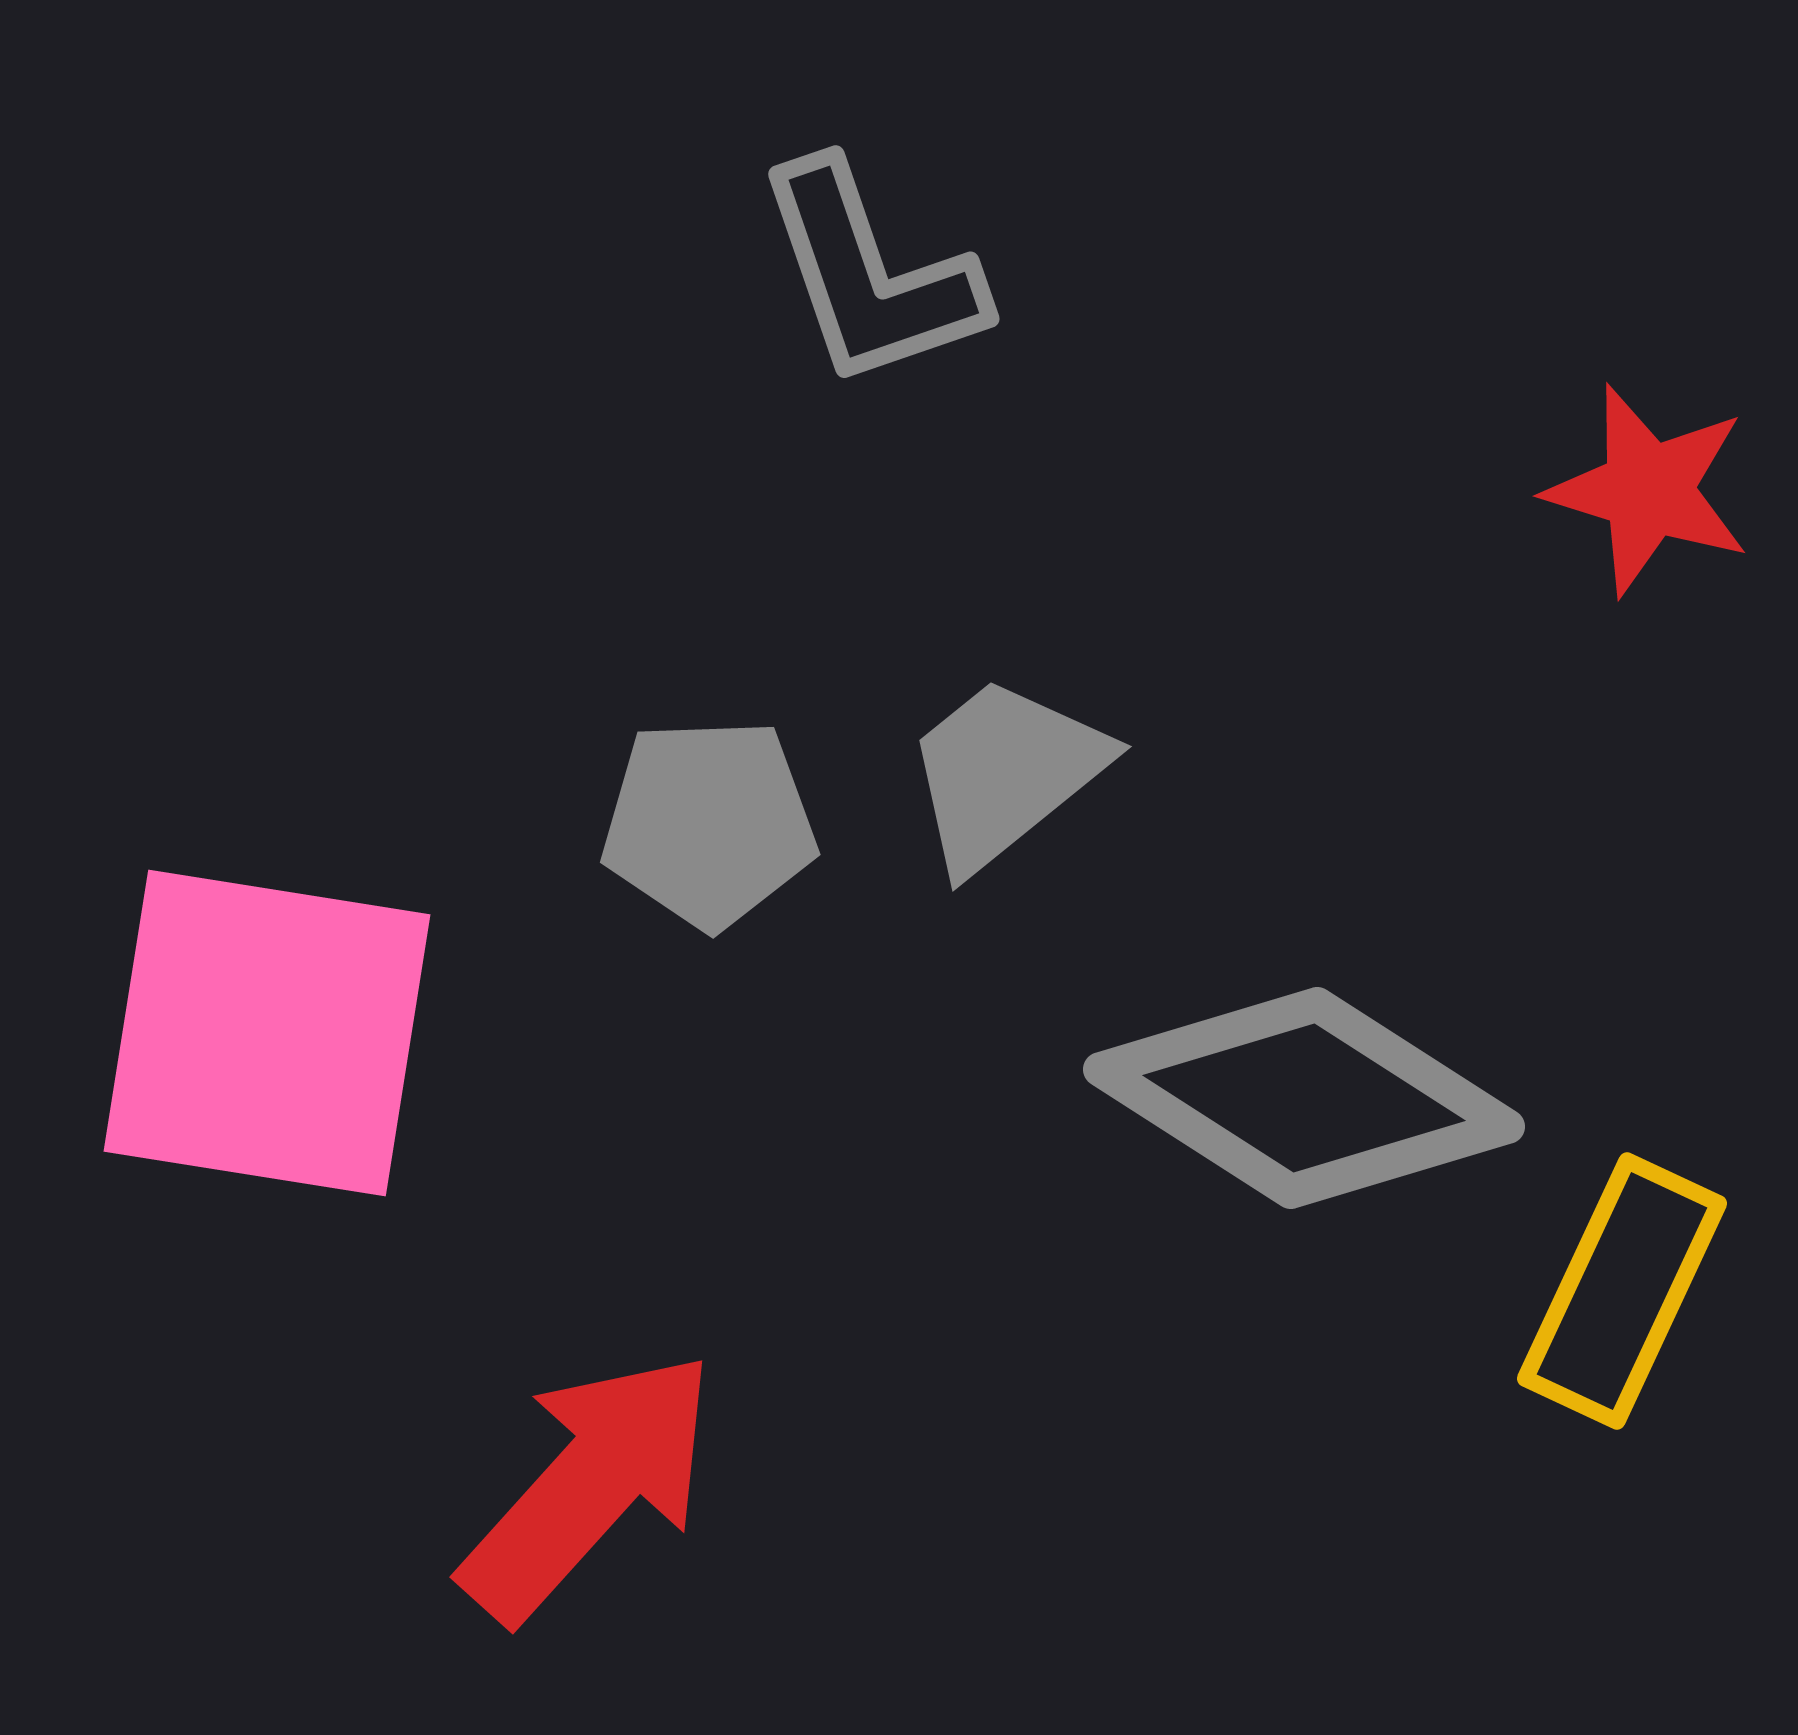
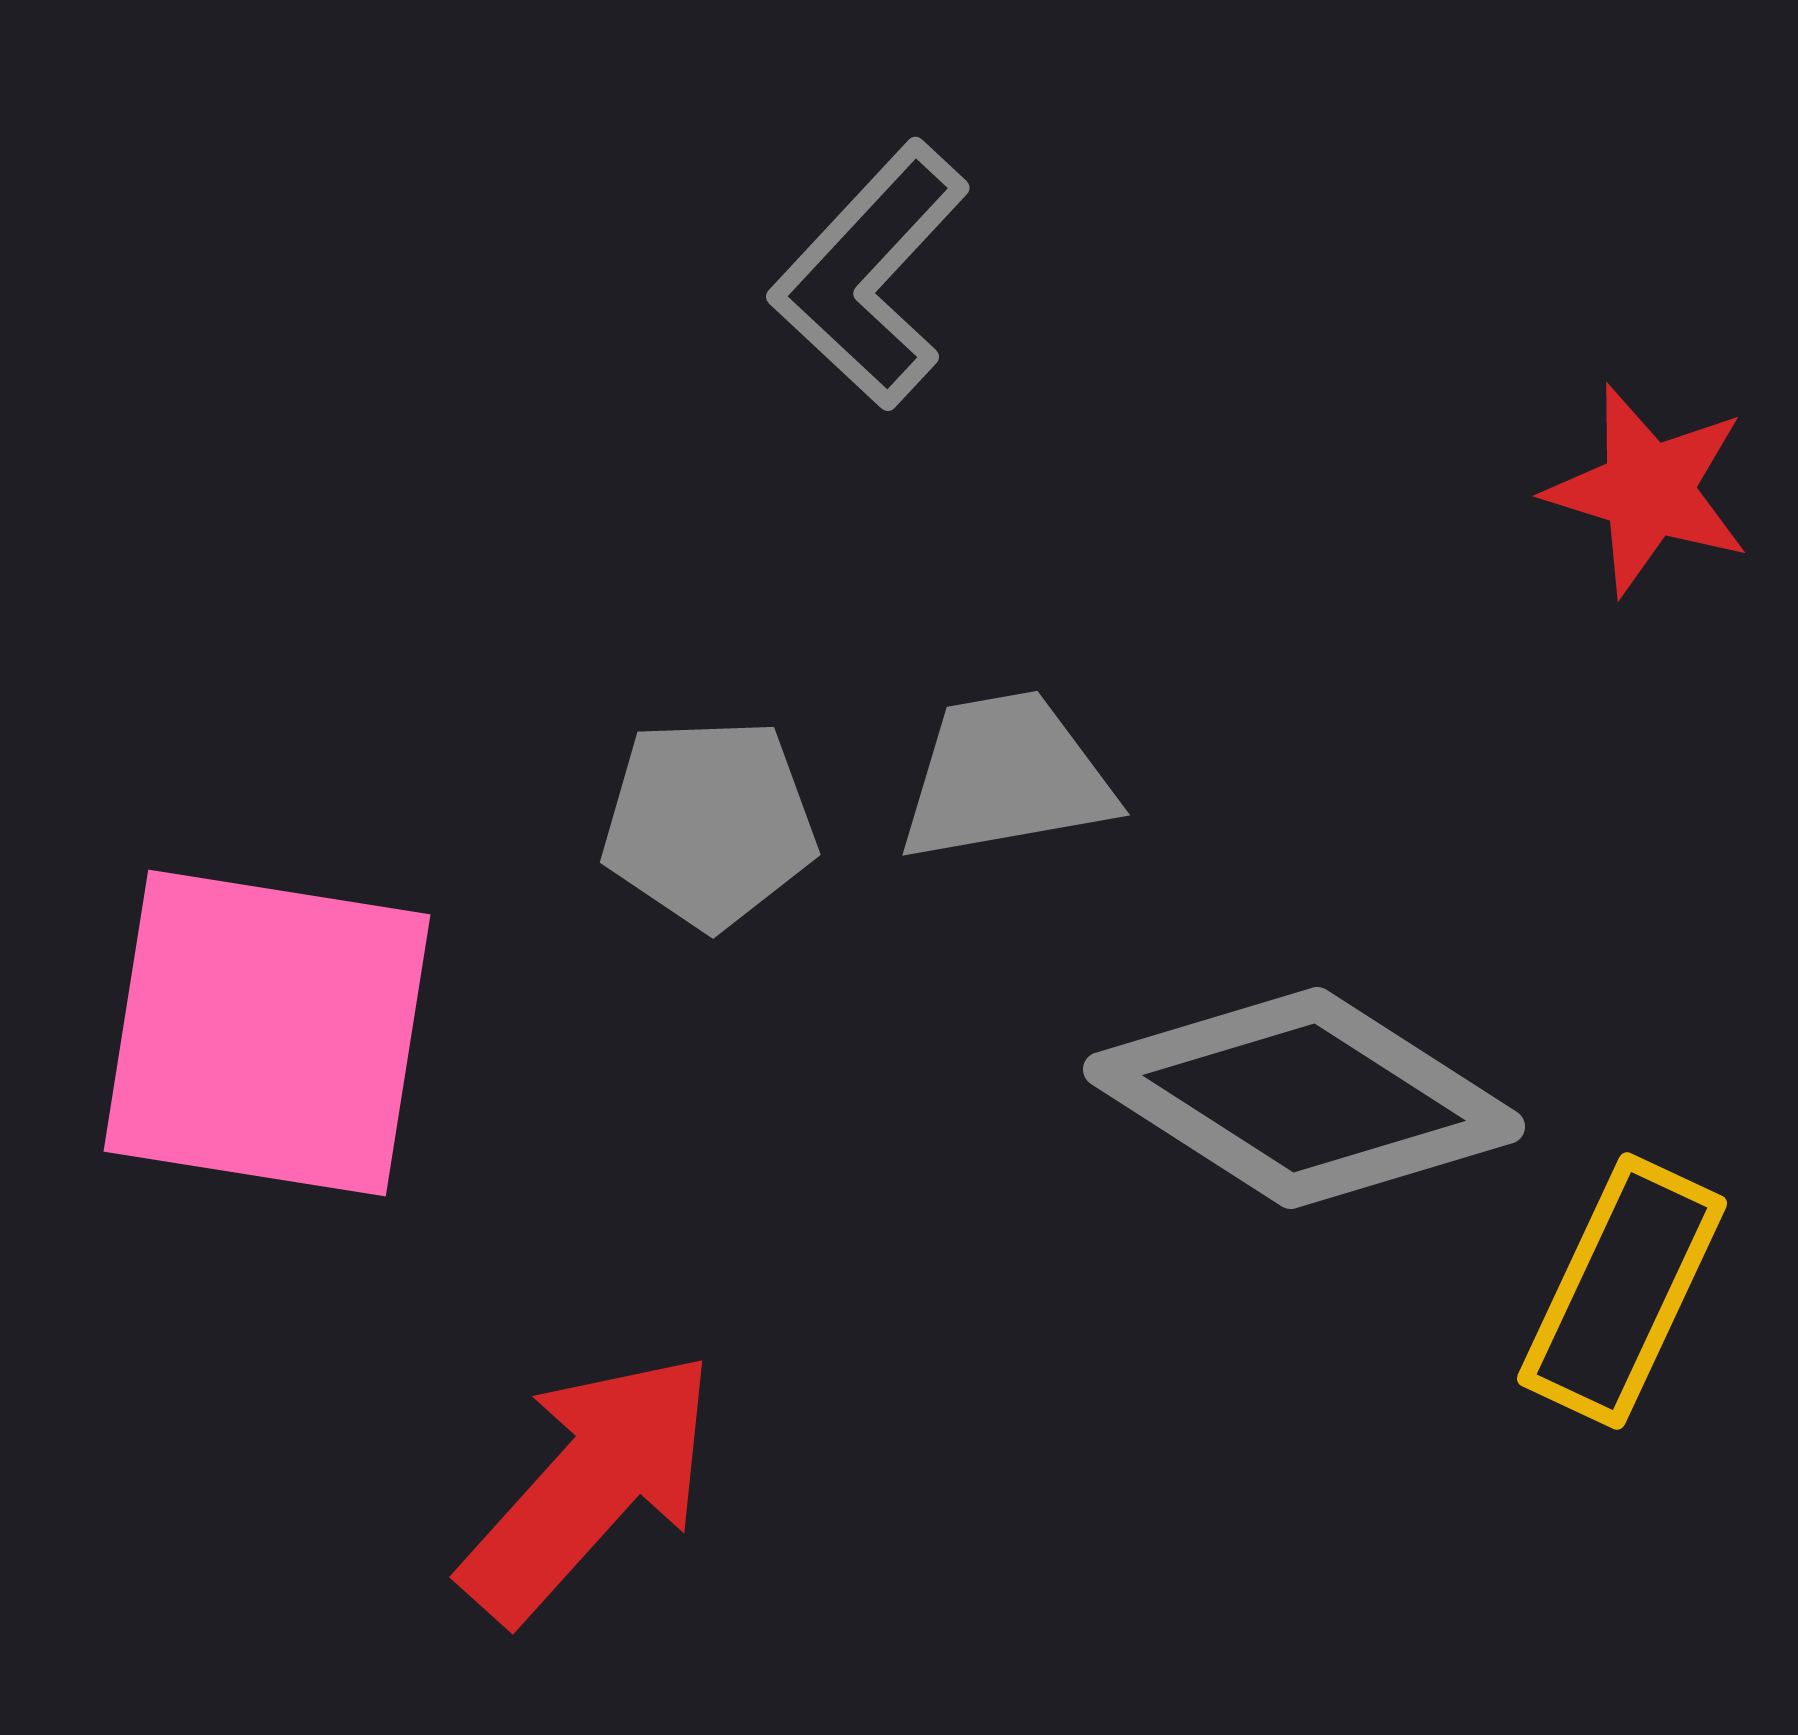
gray L-shape: rotated 62 degrees clockwise
gray trapezoid: moved 1 px right, 4 px down; rotated 29 degrees clockwise
